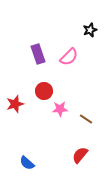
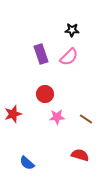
black star: moved 18 px left; rotated 24 degrees clockwise
purple rectangle: moved 3 px right
red circle: moved 1 px right, 3 px down
red star: moved 2 px left, 10 px down
pink star: moved 3 px left, 8 px down
red semicircle: rotated 66 degrees clockwise
